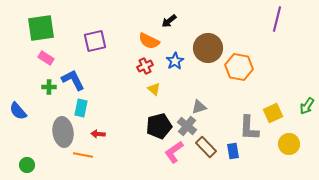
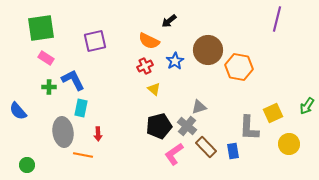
brown circle: moved 2 px down
red arrow: rotated 96 degrees counterclockwise
pink L-shape: moved 2 px down
